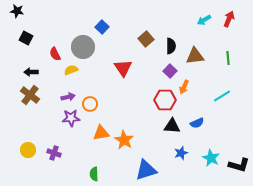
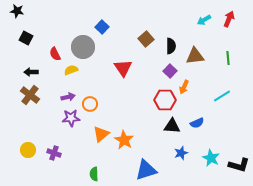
orange triangle: moved 1 px down; rotated 30 degrees counterclockwise
